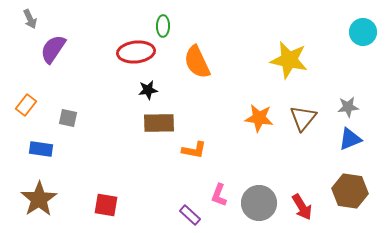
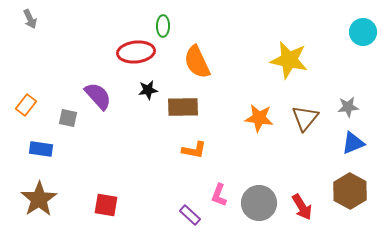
purple semicircle: moved 45 px right, 47 px down; rotated 104 degrees clockwise
brown triangle: moved 2 px right
brown rectangle: moved 24 px right, 16 px up
blue triangle: moved 3 px right, 4 px down
brown hexagon: rotated 20 degrees clockwise
